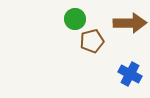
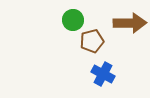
green circle: moved 2 px left, 1 px down
blue cross: moved 27 px left
